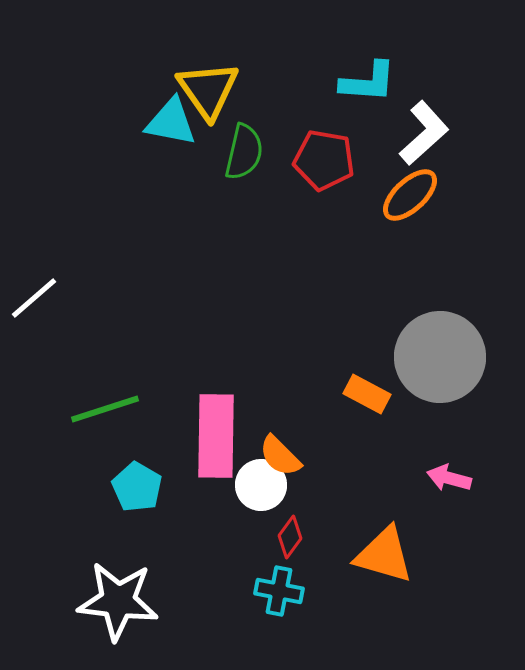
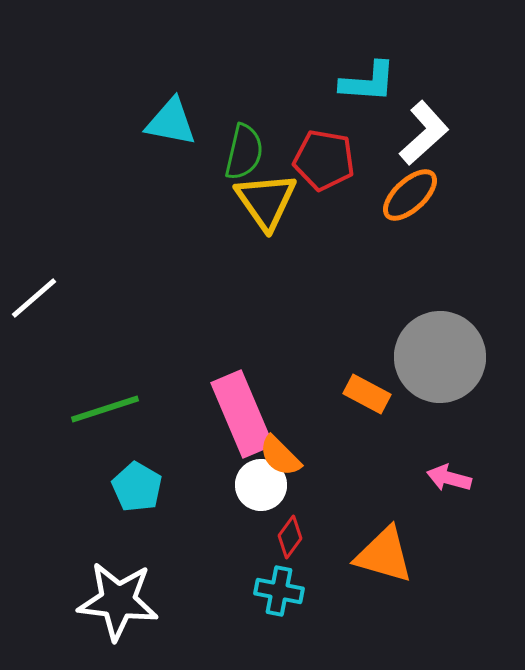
yellow triangle: moved 58 px right, 111 px down
pink rectangle: moved 26 px right, 22 px up; rotated 24 degrees counterclockwise
